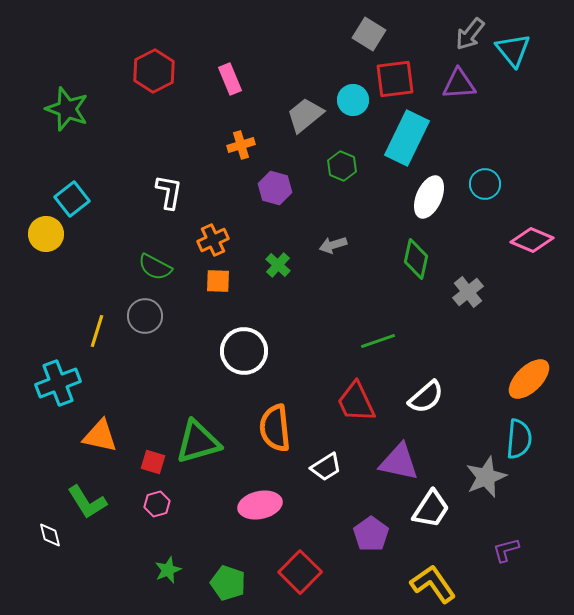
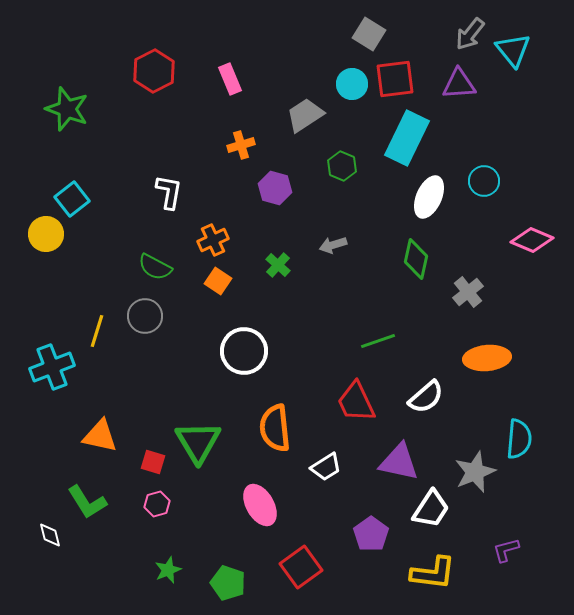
cyan circle at (353, 100): moved 1 px left, 16 px up
gray trapezoid at (305, 115): rotated 6 degrees clockwise
cyan circle at (485, 184): moved 1 px left, 3 px up
orange square at (218, 281): rotated 32 degrees clockwise
orange ellipse at (529, 379): moved 42 px left, 21 px up; rotated 39 degrees clockwise
cyan cross at (58, 383): moved 6 px left, 16 px up
green triangle at (198, 442): rotated 45 degrees counterclockwise
gray star at (486, 477): moved 11 px left, 5 px up
pink ellipse at (260, 505): rotated 72 degrees clockwise
red square at (300, 572): moved 1 px right, 5 px up; rotated 9 degrees clockwise
yellow L-shape at (433, 584): moved 11 px up; rotated 132 degrees clockwise
